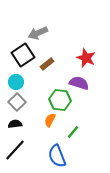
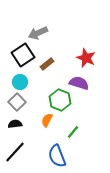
cyan circle: moved 4 px right
green hexagon: rotated 15 degrees clockwise
orange semicircle: moved 3 px left
black line: moved 2 px down
